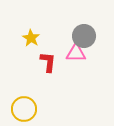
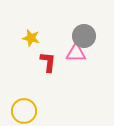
yellow star: rotated 18 degrees counterclockwise
yellow circle: moved 2 px down
